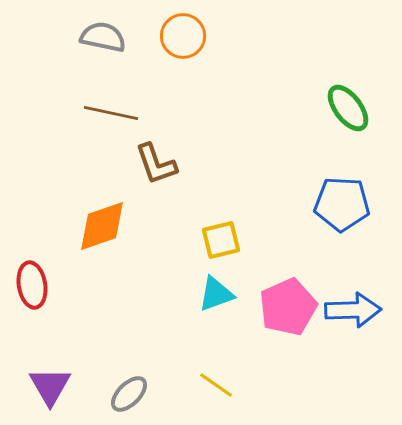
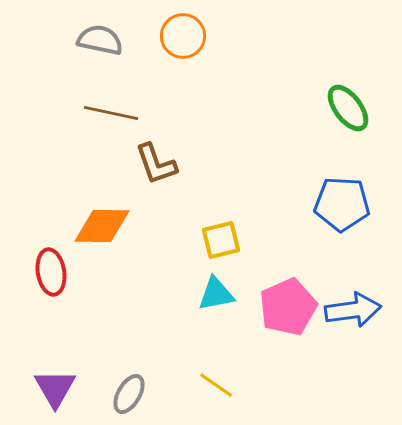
gray semicircle: moved 3 px left, 3 px down
orange diamond: rotated 20 degrees clockwise
red ellipse: moved 19 px right, 13 px up
cyan triangle: rotated 9 degrees clockwise
blue arrow: rotated 6 degrees counterclockwise
purple triangle: moved 5 px right, 2 px down
gray ellipse: rotated 15 degrees counterclockwise
